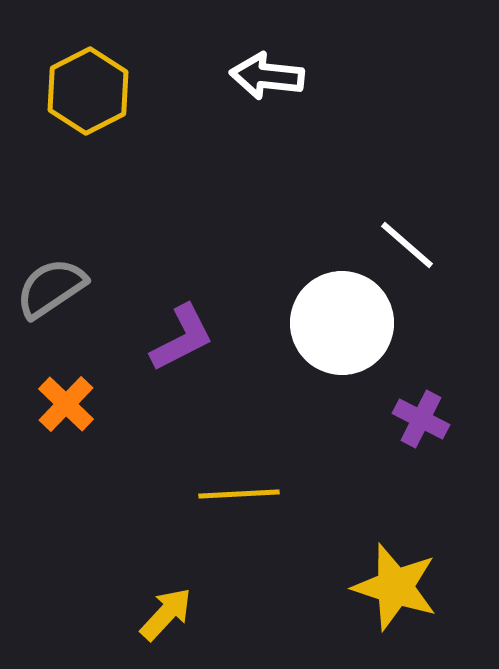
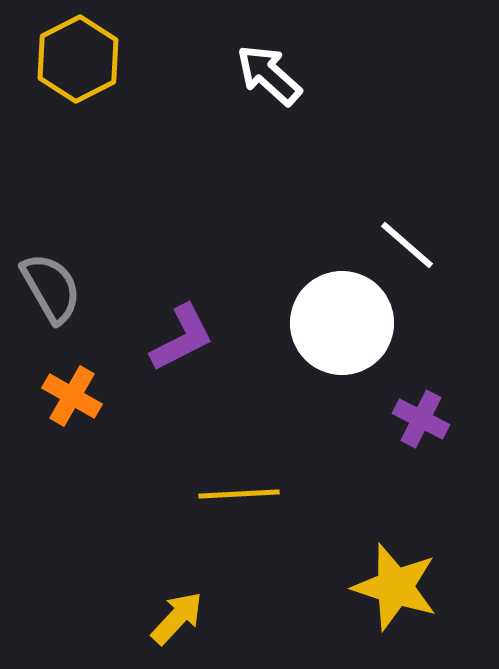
white arrow: moved 2 px right, 1 px up; rotated 36 degrees clockwise
yellow hexagon: moved 10 px left, 32 px up
gray semicircle: rotated 94 degrees clockwise
orange cross: moved 6 px right, 8 px up; rotated 14 degrees counterclockwise
yellow arrow: moved 11 px right, 4 px down
